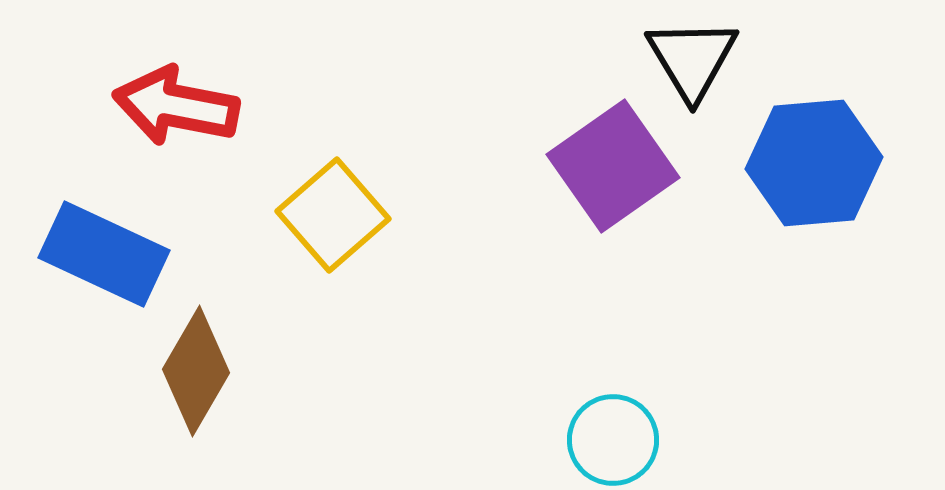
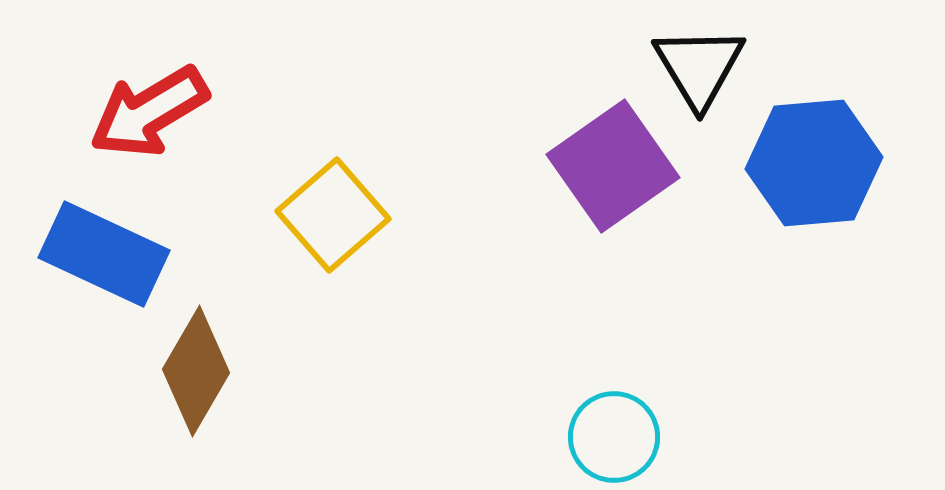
black triangle: moved 7 px right, 8 px down
red arrow: moved 27 px left, 6 px down; rotated 42 degrees counterclockwise
cyan circle: moved 1 px right, 3 px up
